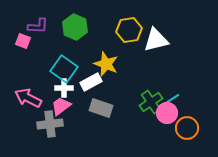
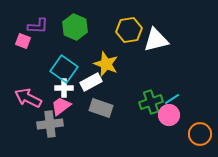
green cross: rotated 15 degrees clockwise
pink circle: moved 2 px right, 2 px down
orange circle: moved 13 px right, 6 px down
